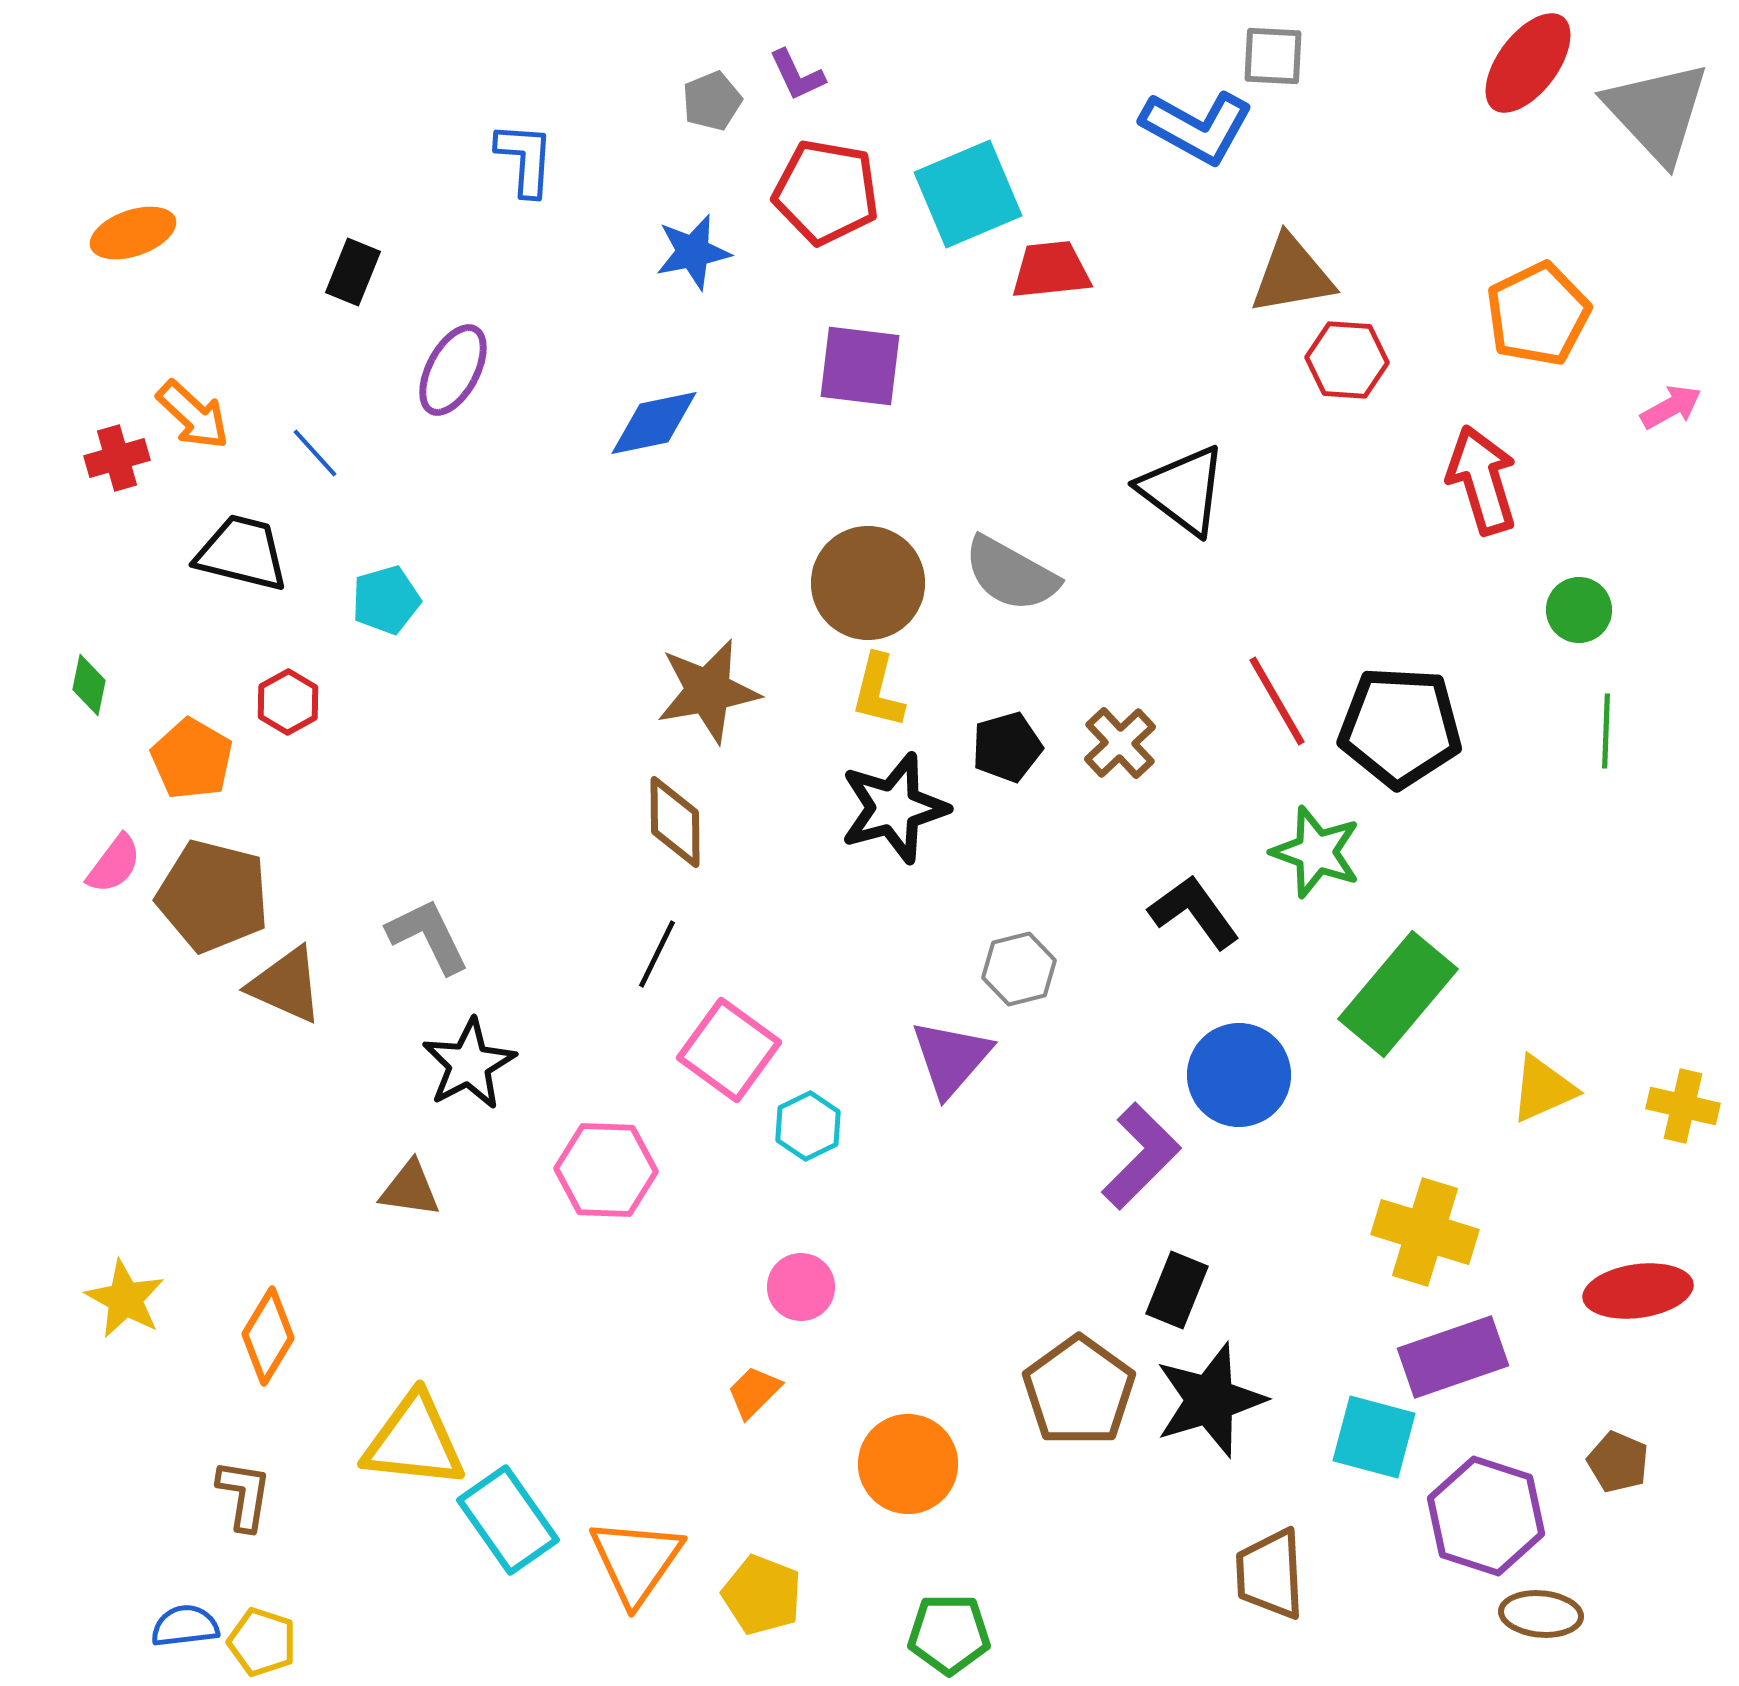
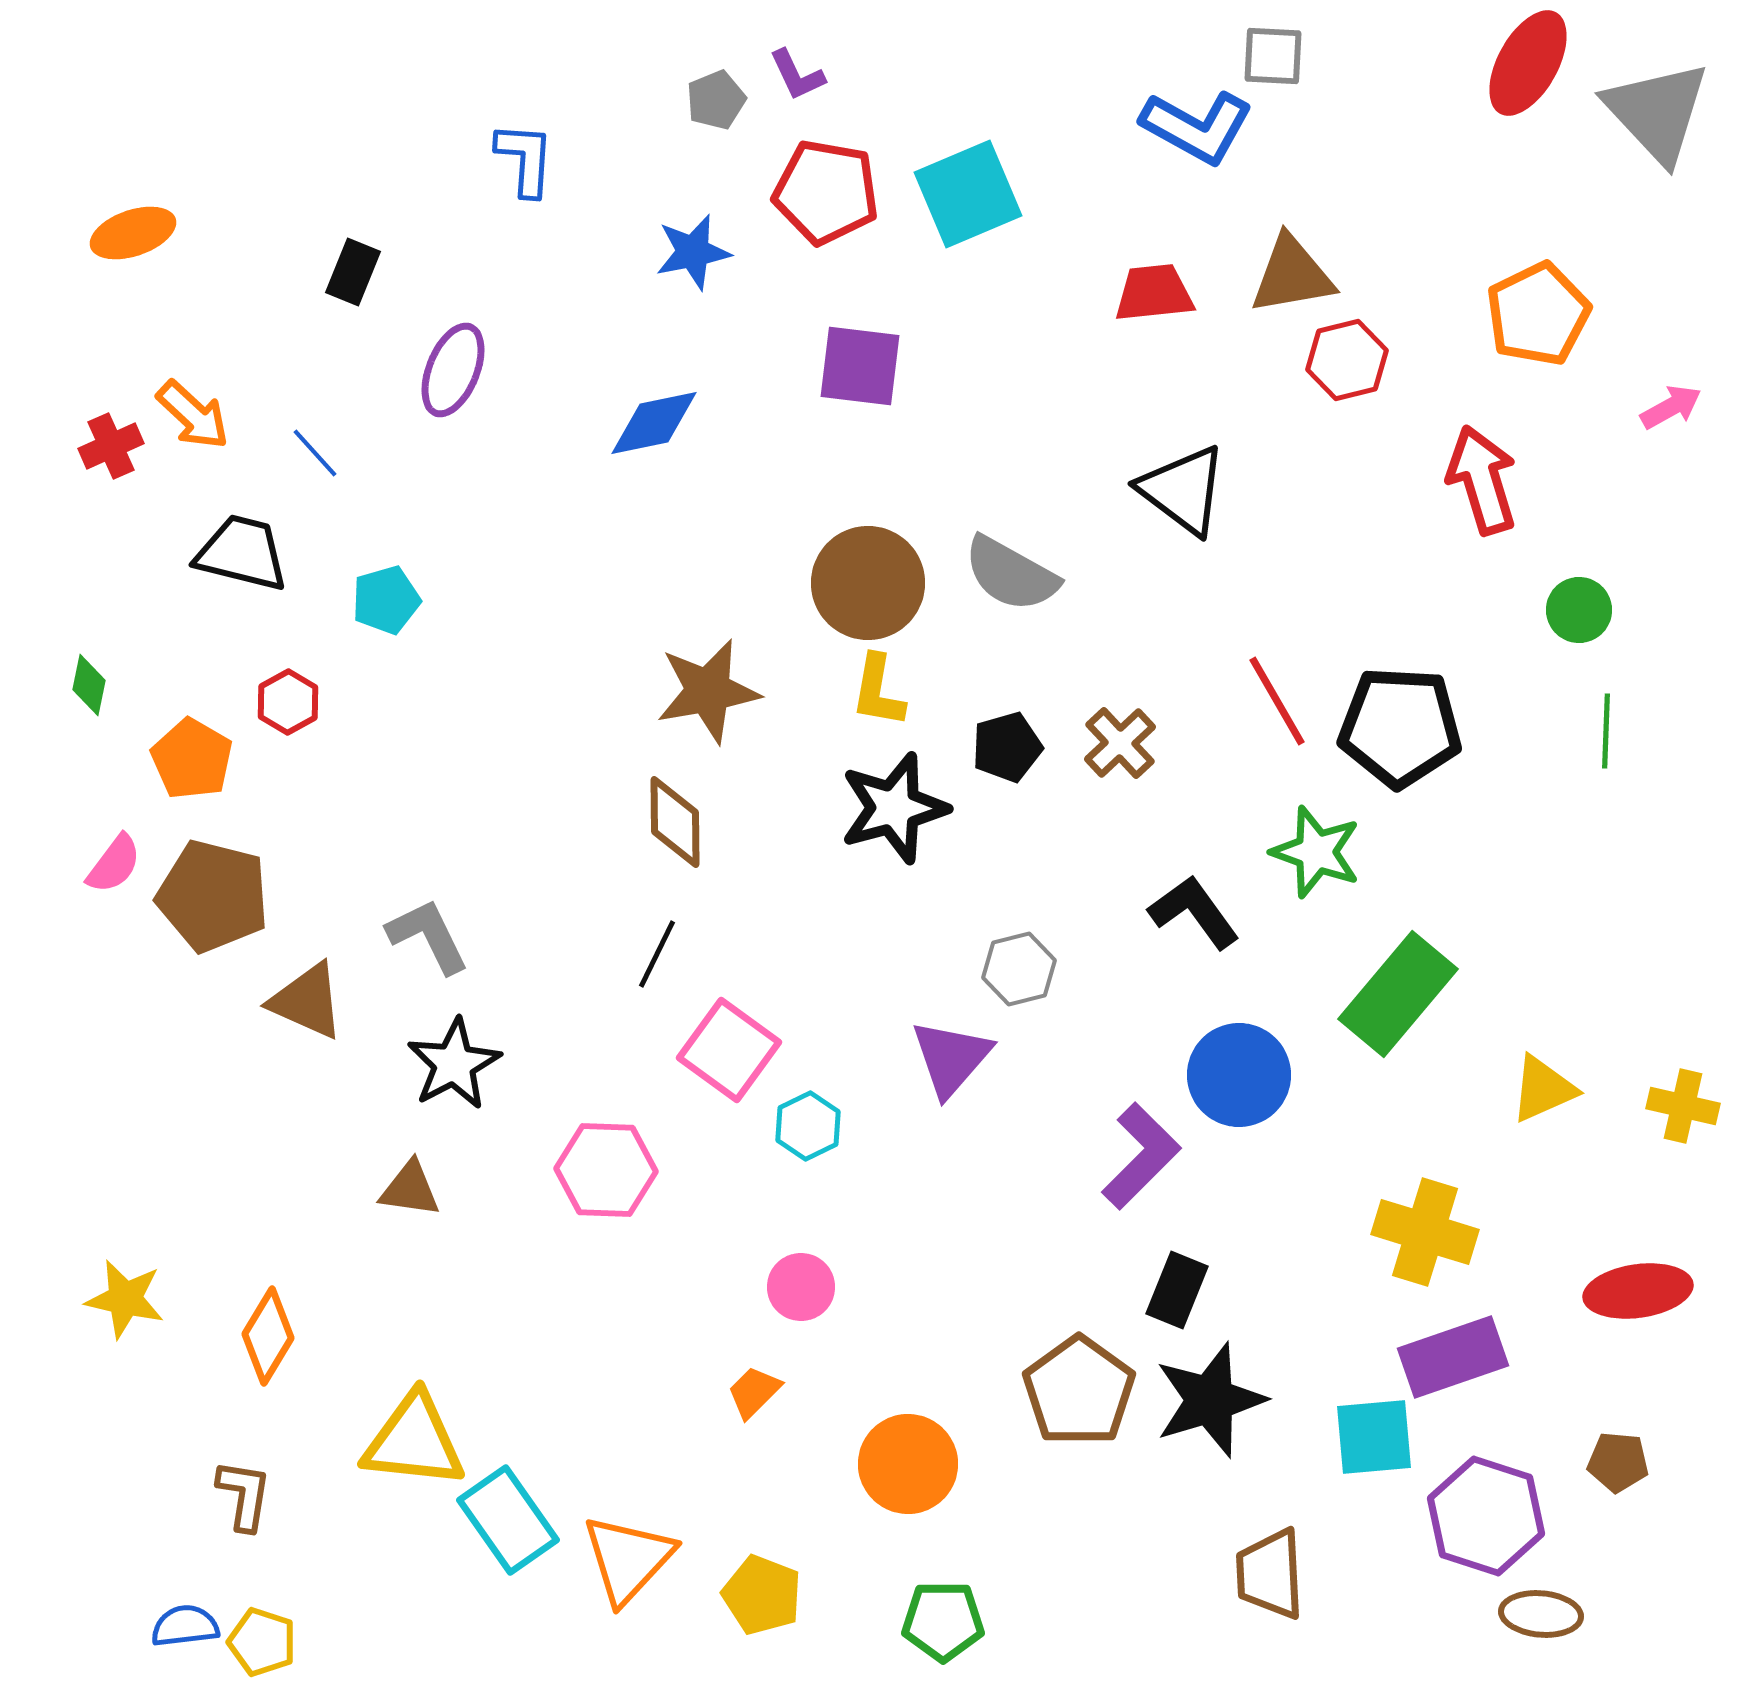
red ellipse at (1528, 63): rotated 8 degrees counterclockwise
gray pentagon at (712, 101): moved 4 px right, 1 px up
red trapezoid at (1051, 270): moved 103 px right, 23 px down
red hexagon at (1347, 360): rotated 18 degrees counterclockwise
purple ellipse at (453, 370): rotated 6 degrees counterclockwise
red cross at (117, 458): moved 6 px left, 12 px up; rotated 8 degrees counterclockwise
yellow L-shape at (878, 691): rotated 4 degrees counterclockwise
brown triangle at (286, 985): moved 21 px right, 16 px down
black star at (469, 1064): moved 15 px left
yellow star at (125, 1299): rotated 16 degrees counterclockwise
cyan square at (1374, 1437): rotated 20 degrees counterclockwise
brown pentagon at (1618, 1462): rotated 18 degrees counterclockwise
orange triangle at (636, 1561): moved 8 px left, 2 px up; rotated 8 degrees clockwise
green pentagon at (949, 1634): moved 6 px left, 13 px up
